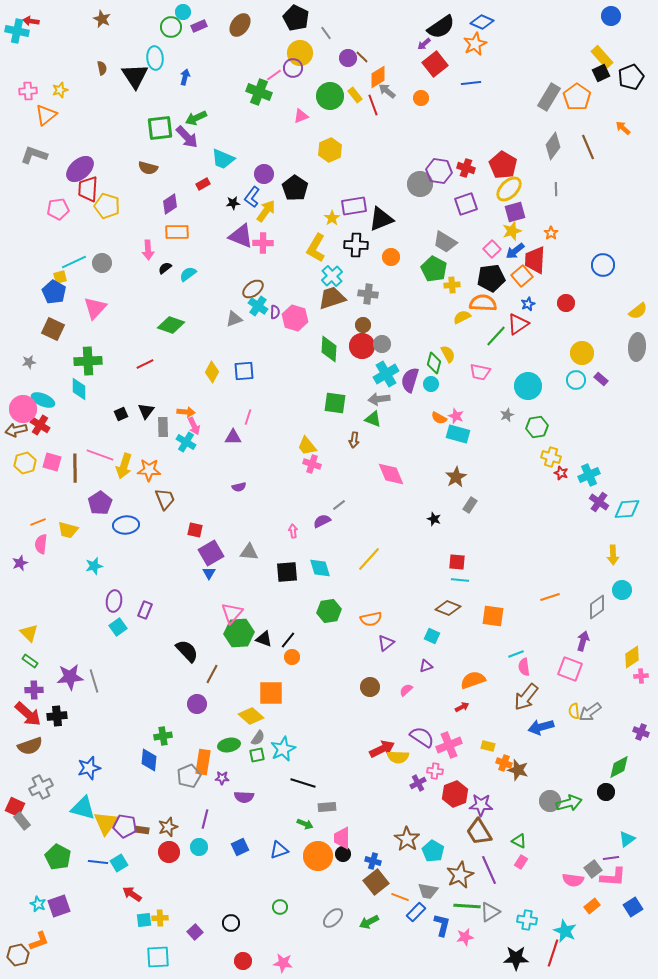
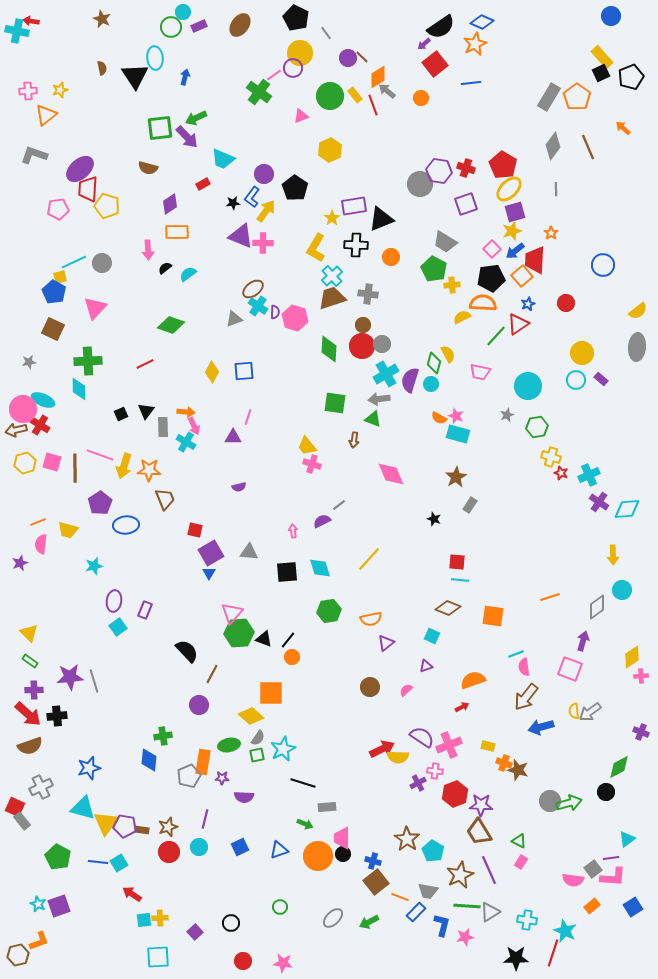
green cross at (259, 92): rotated 15 degrees clockwise
purple circle at (197, 704): moved 2 px right, 1 px down
